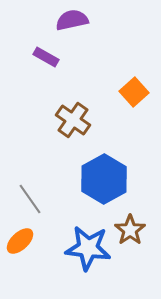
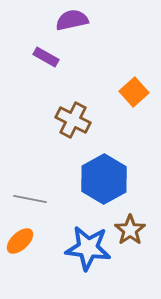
brown cross: rotated 8 degrees counterclockwise
gray line: rotated 44 degrees counterclockwise
